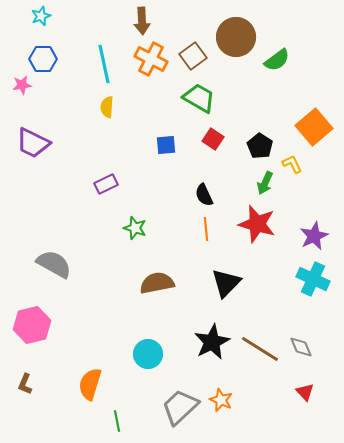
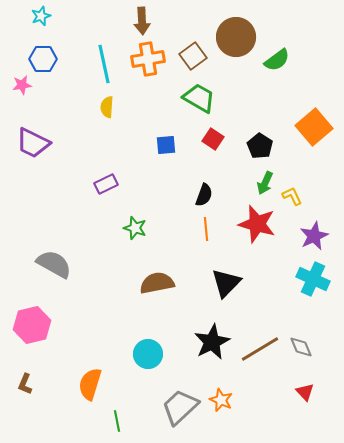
orange cross: moved 3 px left; rotated 36 degrees counterclockwise
yellow L-shape: moved 32 px down
black semicircle: rotated 135 degrees counterclockwise
brown line: rotated 63 degrees counterclockwise
